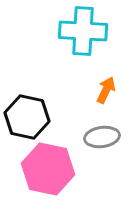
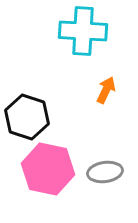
black hexagon: rotated 6 degrees clockwise
gray ellipse: moved 3 px right, 35 px down
